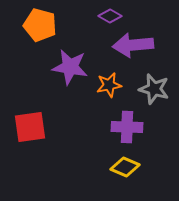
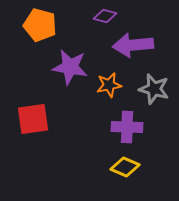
purple diamond: moved 5 px left; rotated 15 degrees counterclockwise
red square: moved 3 px right, 8 px up
